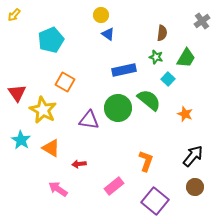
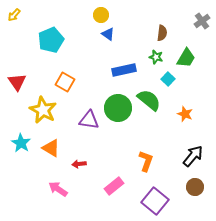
red triangle: moved 11 px up
cyan star: moved 3 px down
